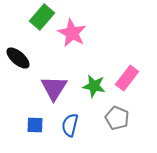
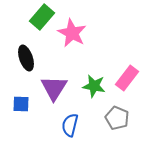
black ellipse: moved 8 px right; rotated 30 degrees clockwise
blue square: moved 14 px left, 21 px up
